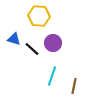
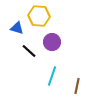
blue triangle: moved 3 px right, 11 px up
purple circle: moved 1 px left, 1 px up
black line: moved 3 px left, 2 px down
brown line: moved 3 px right
